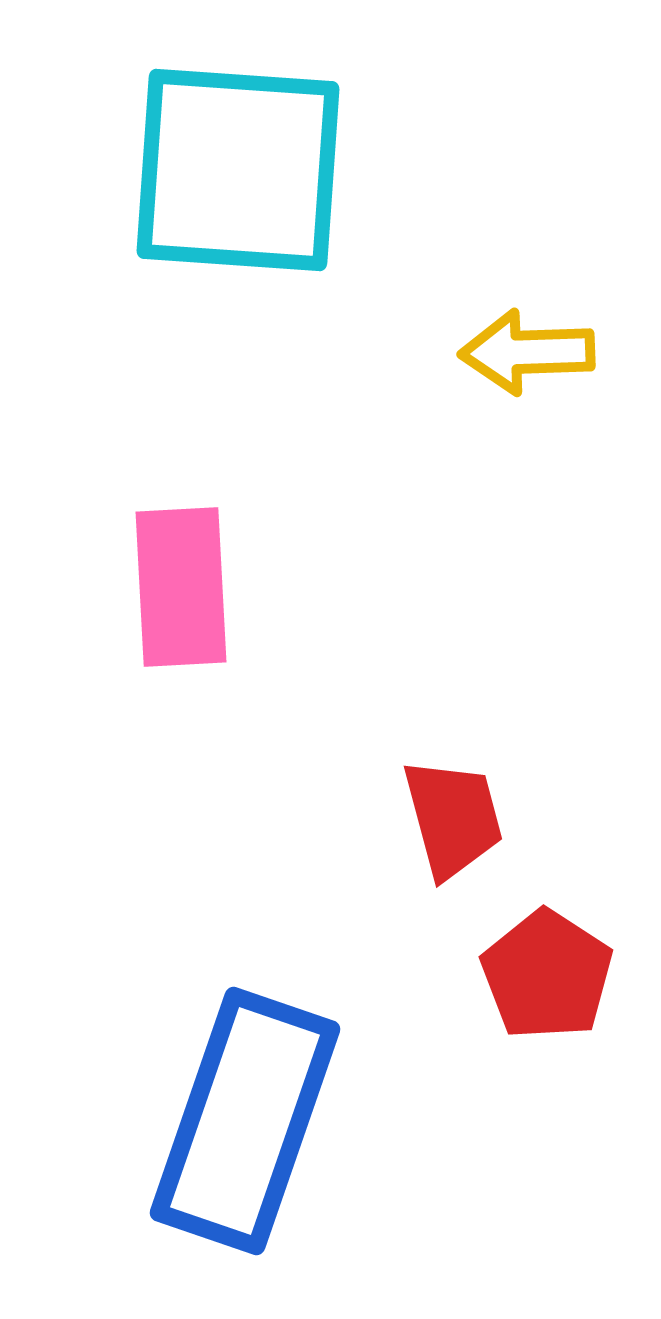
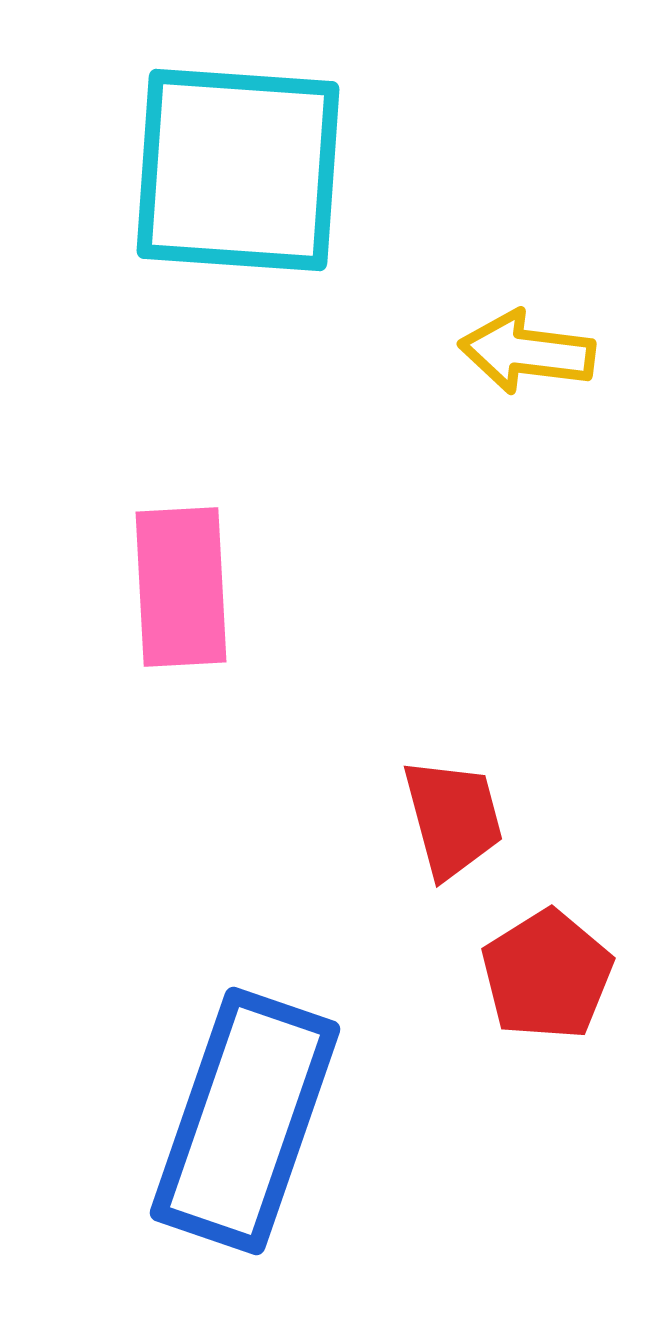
yellow arrow: rotated 9 degrees clockwise
red pentagon: rotated 7 degrees clockwise
